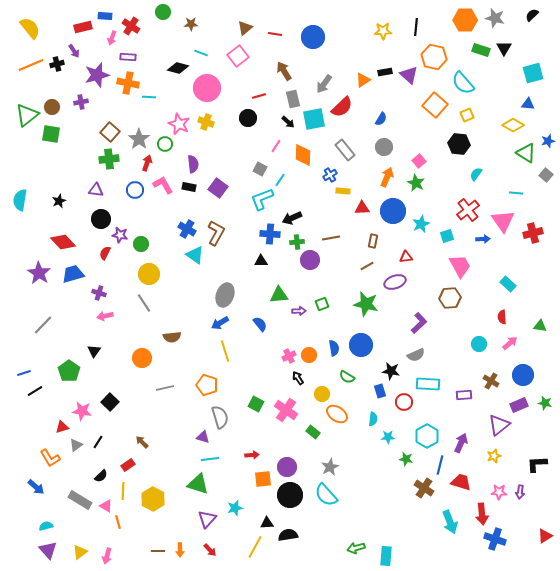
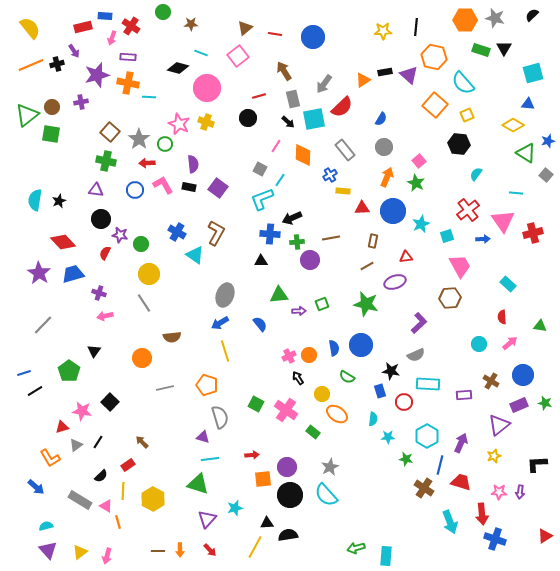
green cross at (109, 159): moved 3 px left, 2 px down; rotated 18 degrees clockwise
red arrow at (147, 163): rotated 112 degrees counterclockwise
cyan semicircle at (20, 200): moved 15 px right
blue cross at (187, 229): moved 10 px left, 3 px down
